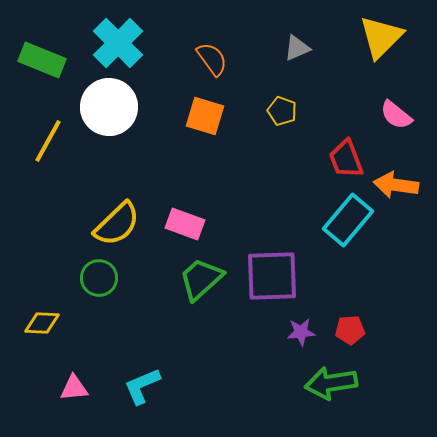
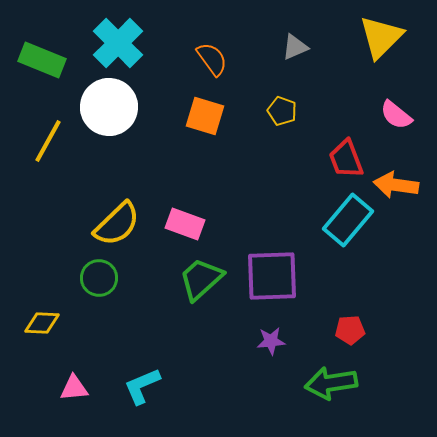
gray triangle: moved 2 px left, 1 px up
purple star: moved 30 px left, 9 px down
